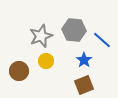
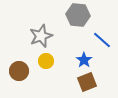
gray hexagon: moved 4 px right, 15 px up
brown square: moved 3 px right, 3 px up
